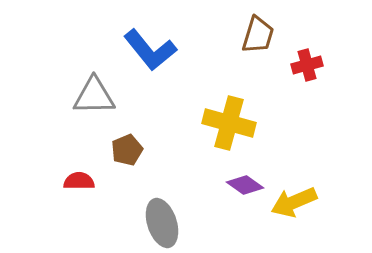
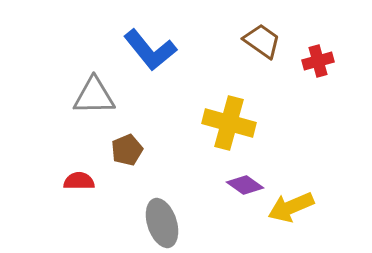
brown trapezoid: moved 4 px right, 6 px down; rotated 72 degrees counterclockwise
red cross: moved 11 px right, 4 px up
yellow arrow: moved 3 px left, 5 px down
